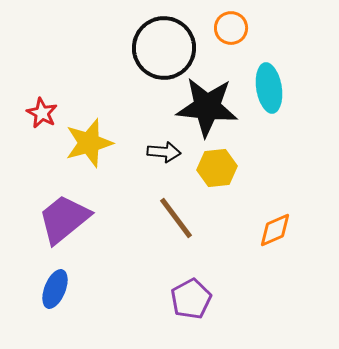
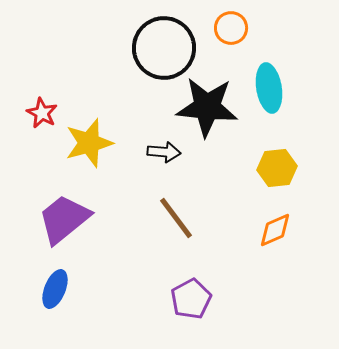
yellow hexagon: moved 60 px right
